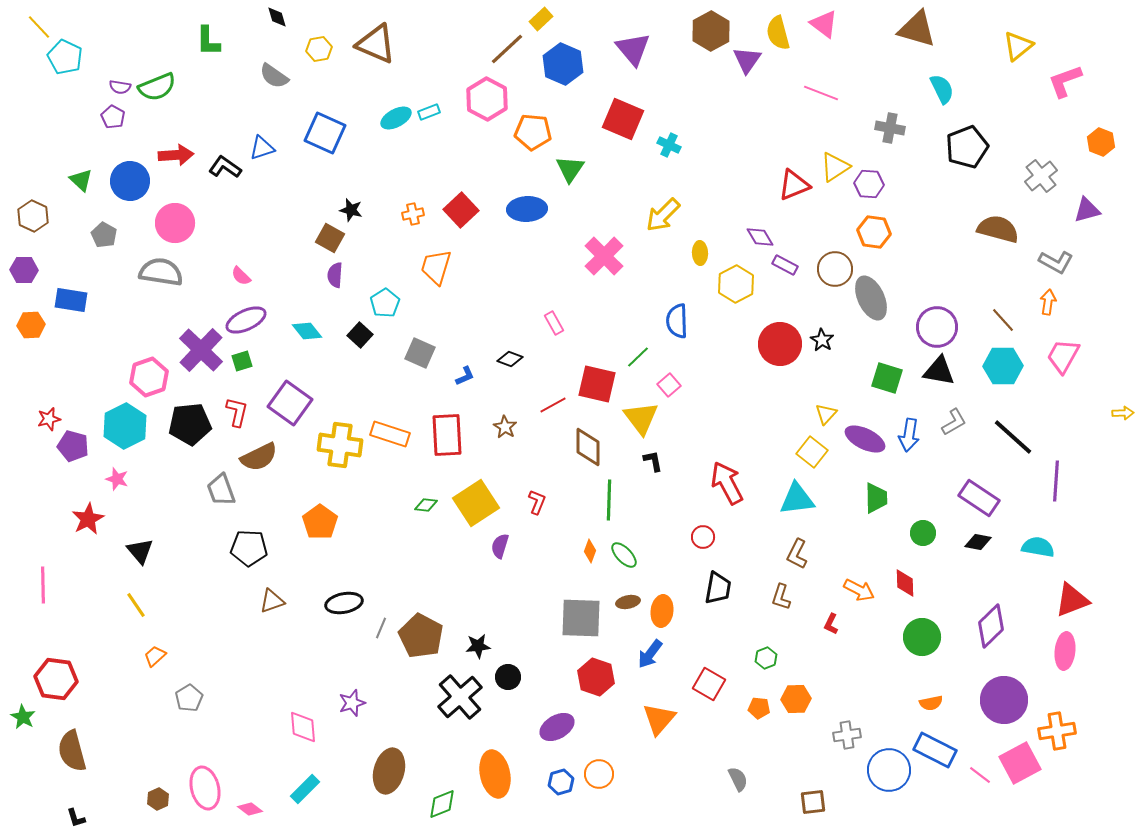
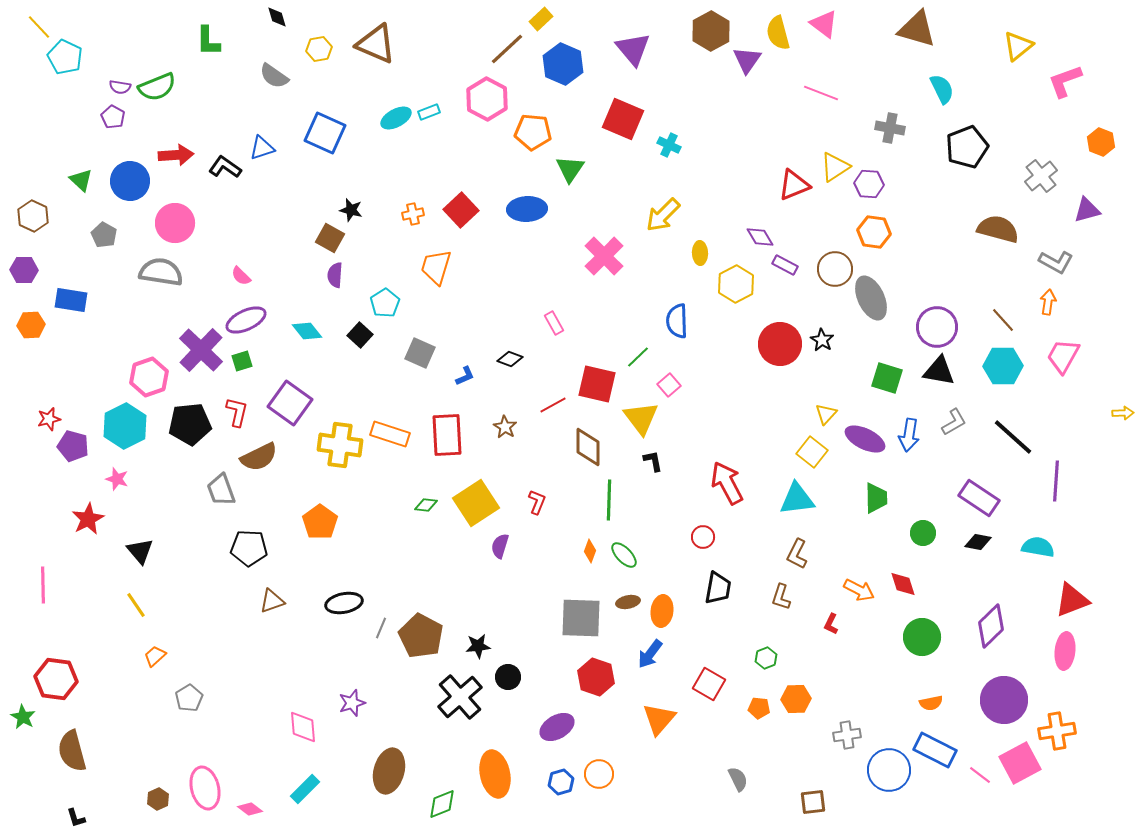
red diamond at (905, 583): moved 2 px left, 1 px down; rotated 16 degrees counterclockwise
